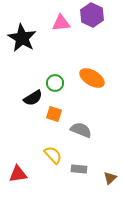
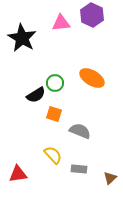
black semicircle: moved 3 px right, 3 px up
gray semicircle: moved 1 px left, 1 px down
